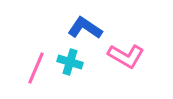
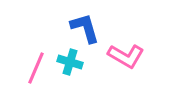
blue L-shape: rotated 40 degrees clockwise
